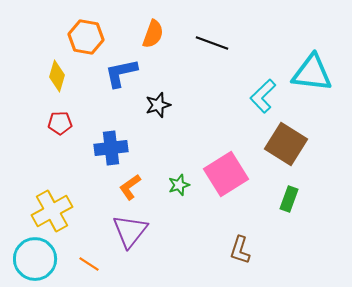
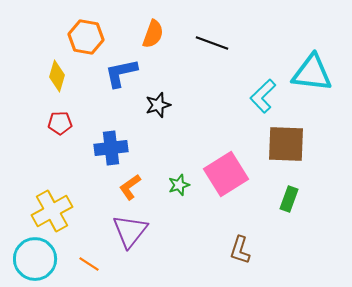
brown square: rotated 30 degrees counterclockwise
